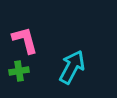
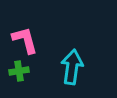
cyan arrow: rotated 20 degrees counterclockwise
